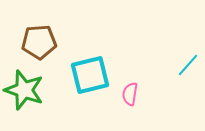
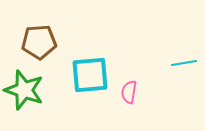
cyan line: moved 4 px left, 2 px up; rotated 40 degrees clockwise
cyan square: rotated 9 degrees clockwise
pink semicircle: moved 1 px left, 2 px up
